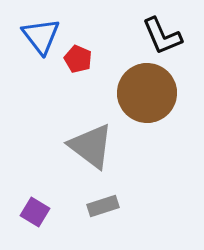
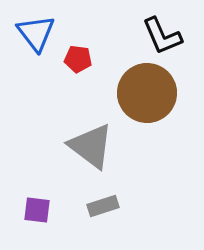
blue triangle: moved 5 px left, 3 px up
red pentagon: rotated 16 degrees counterclockwise
purple square: moved 2 px right, 2 px up; rotated 24 degrees counterclockwise
